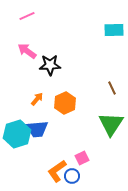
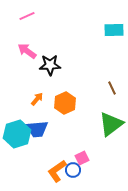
green triangle: rotated 20 degrees clockwise
blue circle: moved 1 px right, 6 px up
